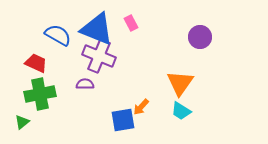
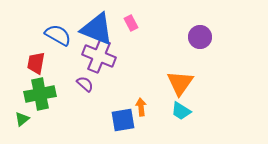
red trapezoid: rotated 105 degrees counterclockwise
purple semicircle: rotated 42 degrees clockwise
orange arrow: rotated 132 degrees clockwise
green triangle: moved 3 px up
